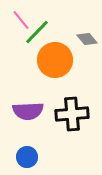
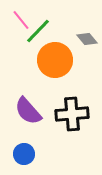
green line: moved 1 px right, 1 px up
purple semicircle: rotated 52 degrees clockwise
blue circle: moved 3 px left, 3 px up
